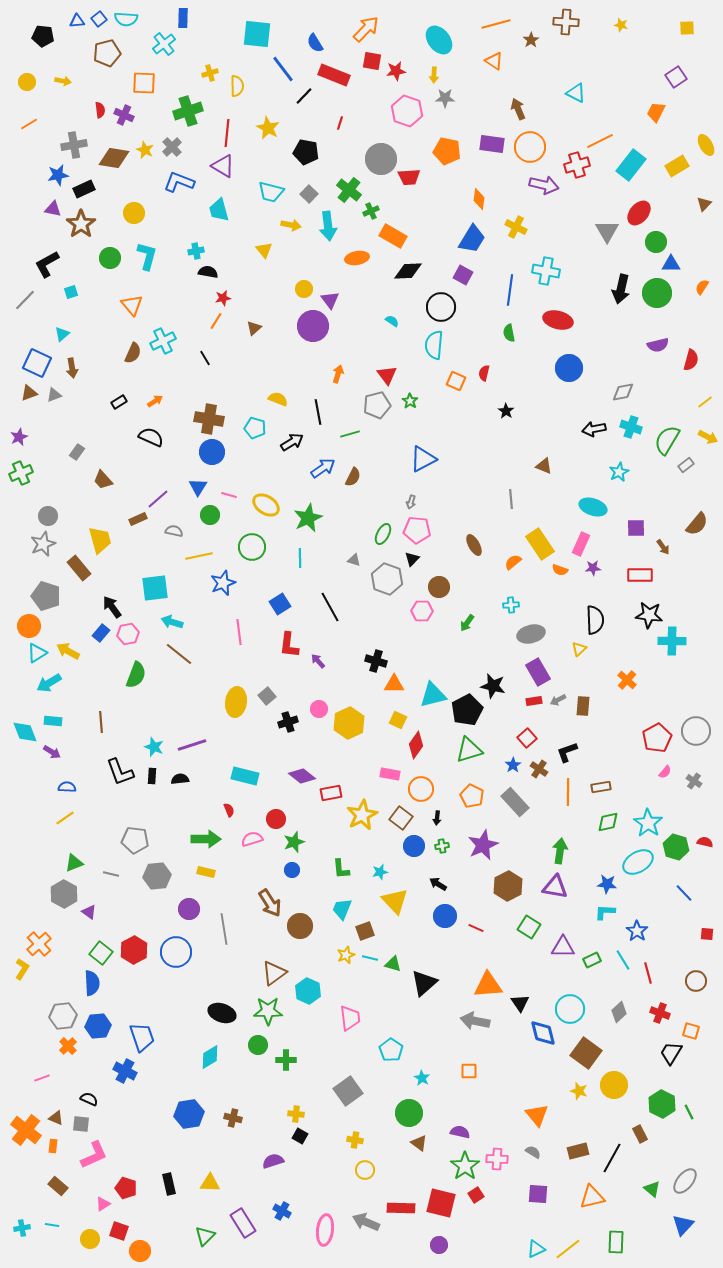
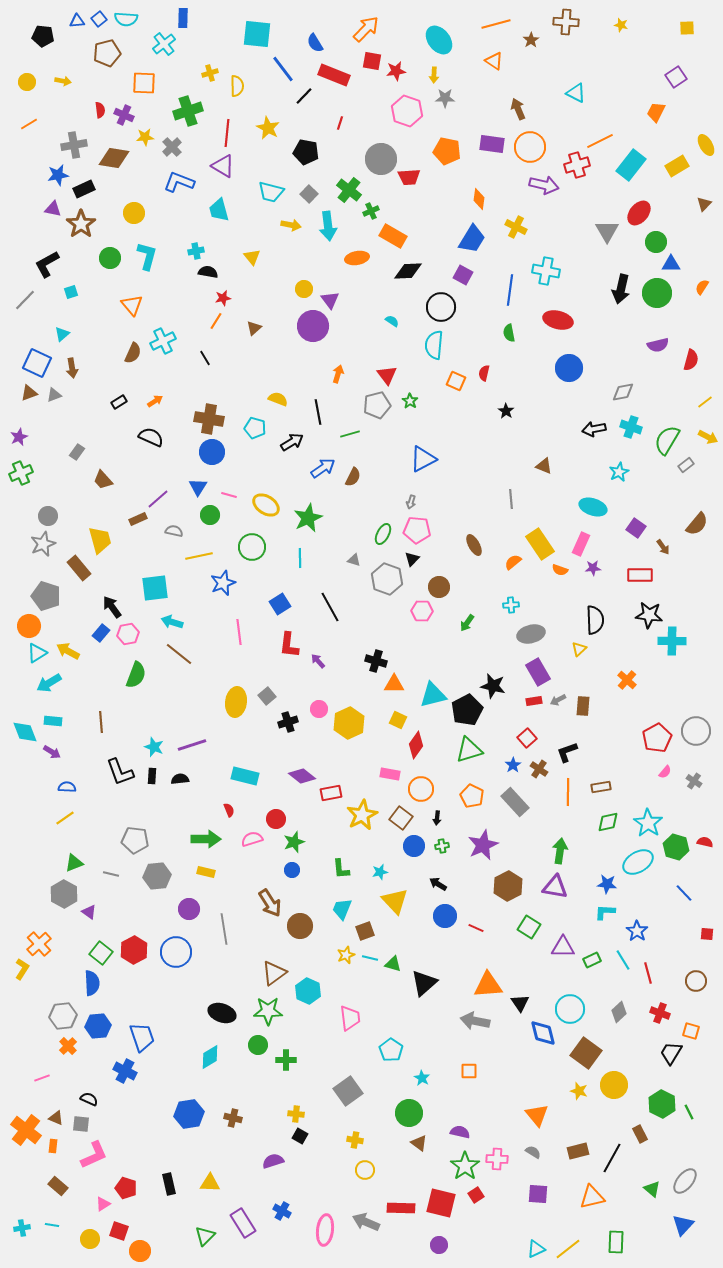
yellow star at (145, 150): moved 13 px up; rotated 30 degrees counterclockwise
yellow triangle at (264, 250): moved 12 px left, 7 px down
purple square at (636, 528): rotated 36 degrees clockwise
